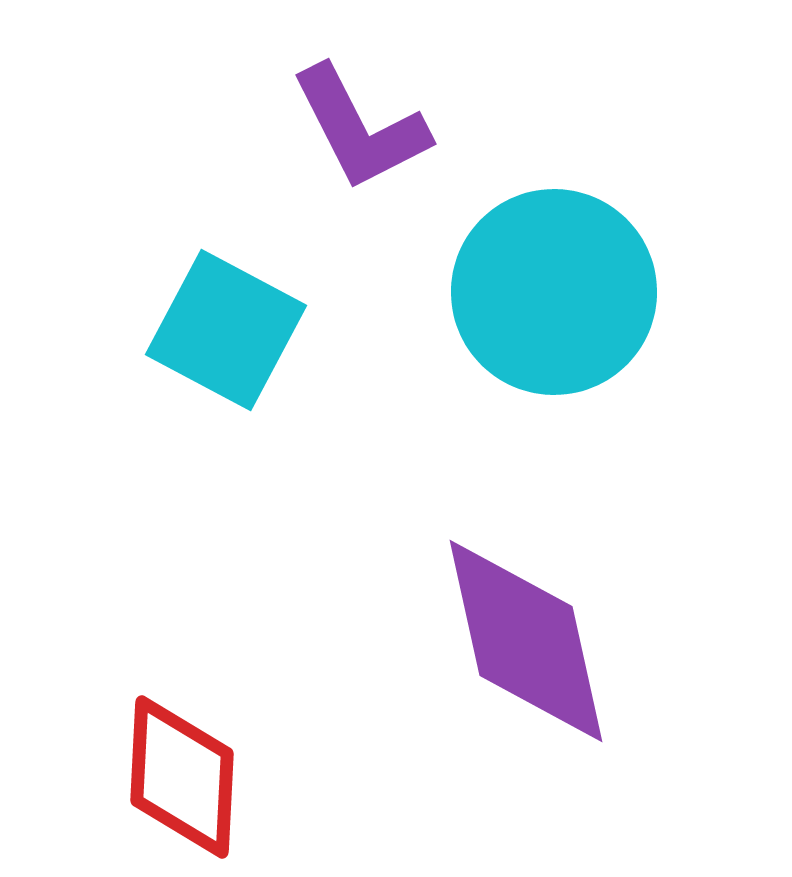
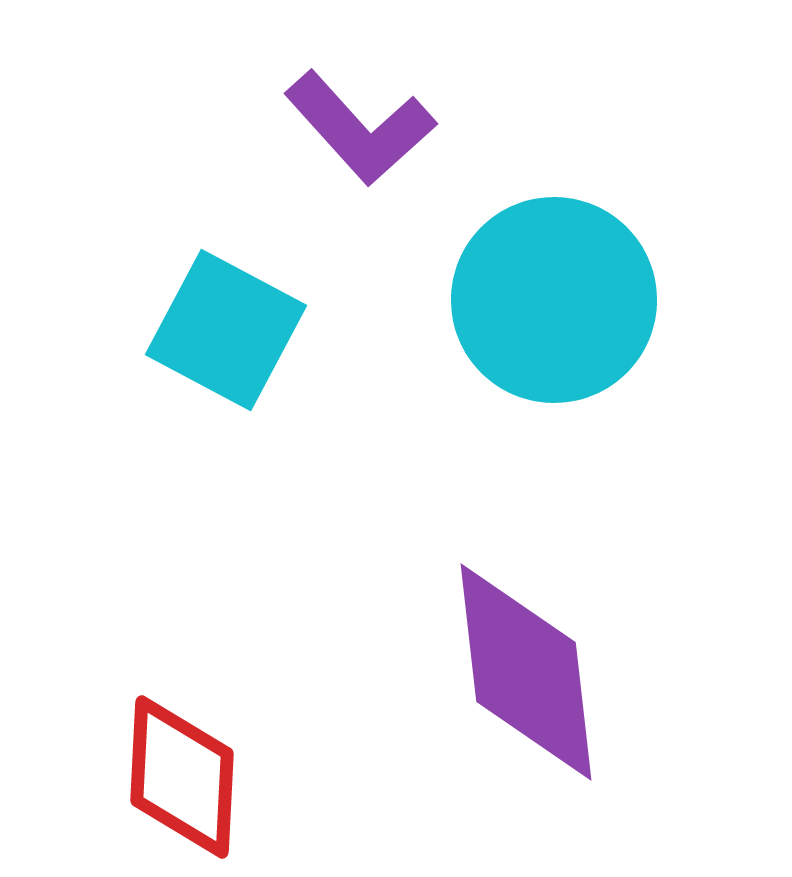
purple L-shape: rotated 15 degrees counterclockwise
cyan circle: moved 8 px down
purple diamond: moved 31 px down; rotated 6 degrees clockwise
